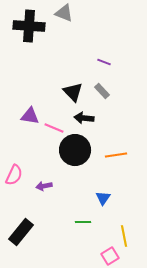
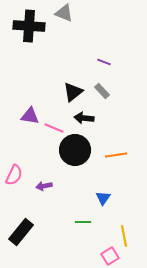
black triangle: rotated 35 degrees clockwise
